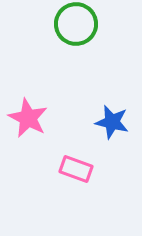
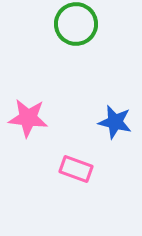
pink star: rotated 21 degrees counterclockwise
blue star: moved 3 px right
